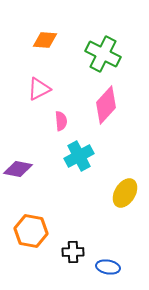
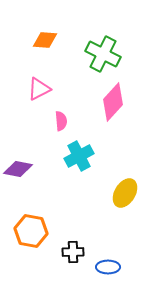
pink diamond: moved 7 px right, 3 px up
blue ellipse: rotated 10 degrees counterclockwise
